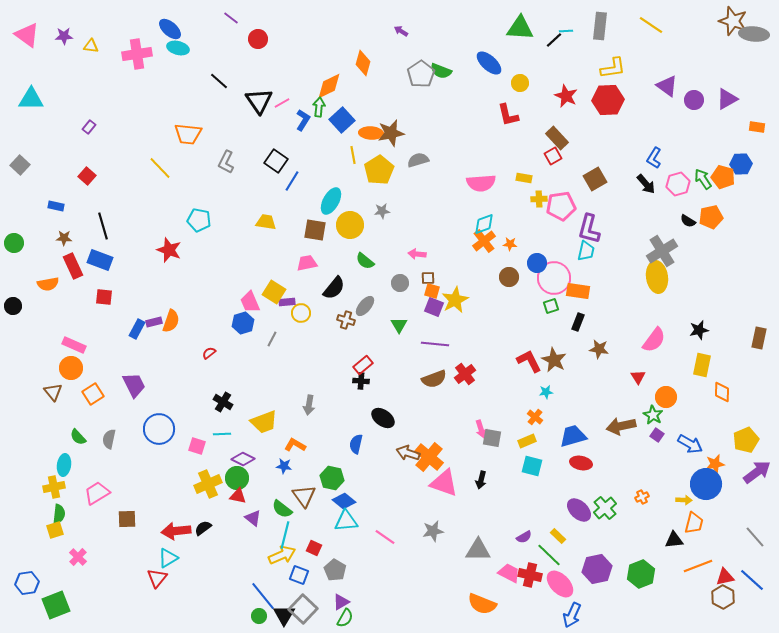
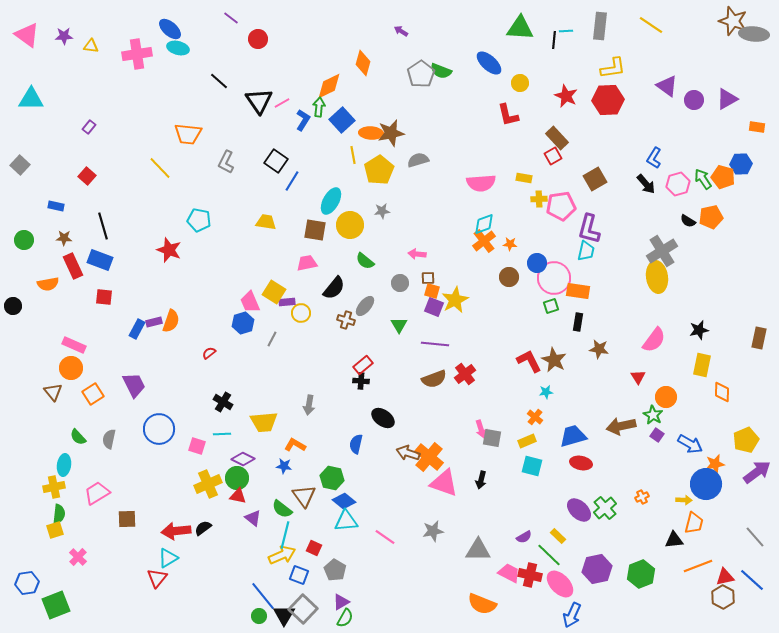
black line at (554, 40): rotated 42 degrees counterclockwise
green circle at (14, 243): moved 10 px right, 3 px up
black rectangle at (578, 322): rotated 12 degrees counterclockwise
yellow trapezoid at (264, 422): rotated 16 degrees clockwise
